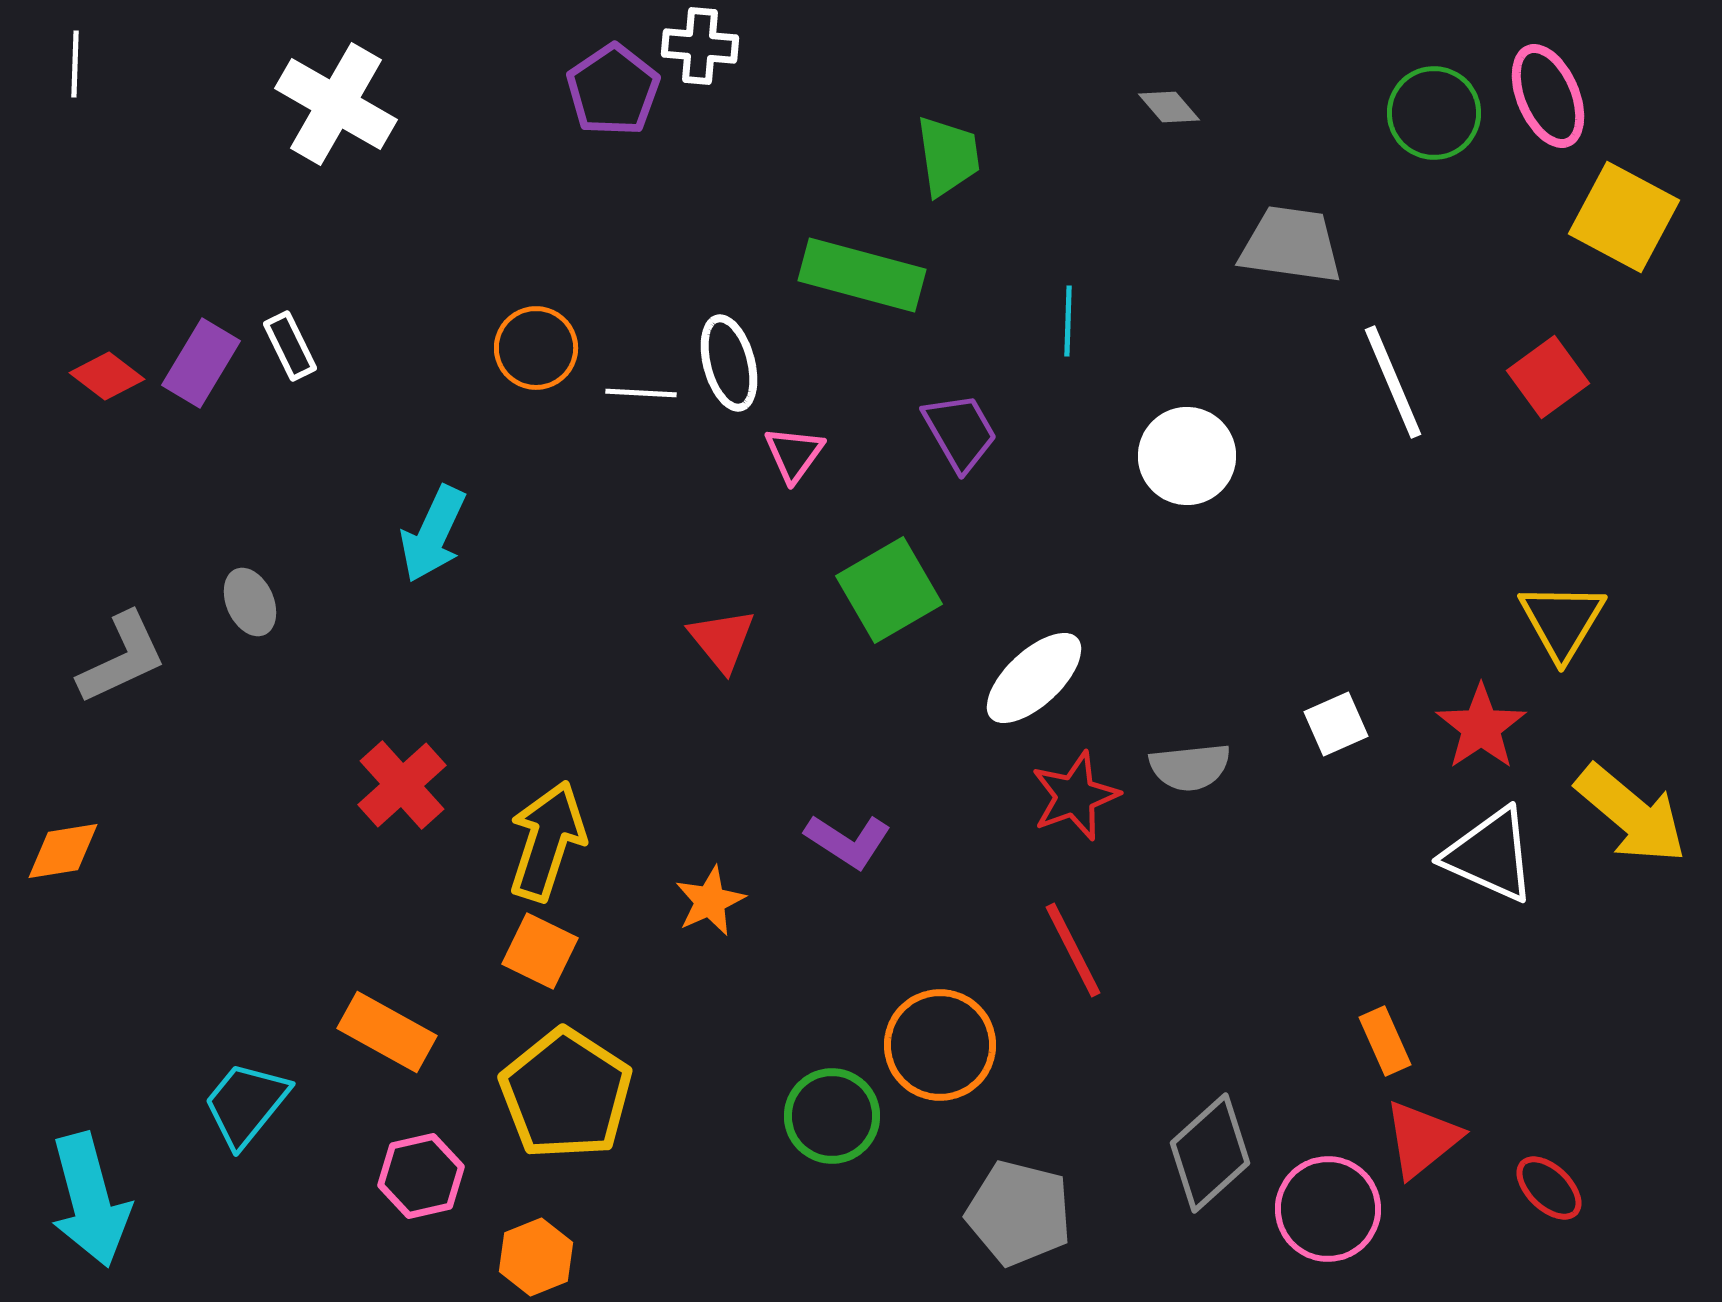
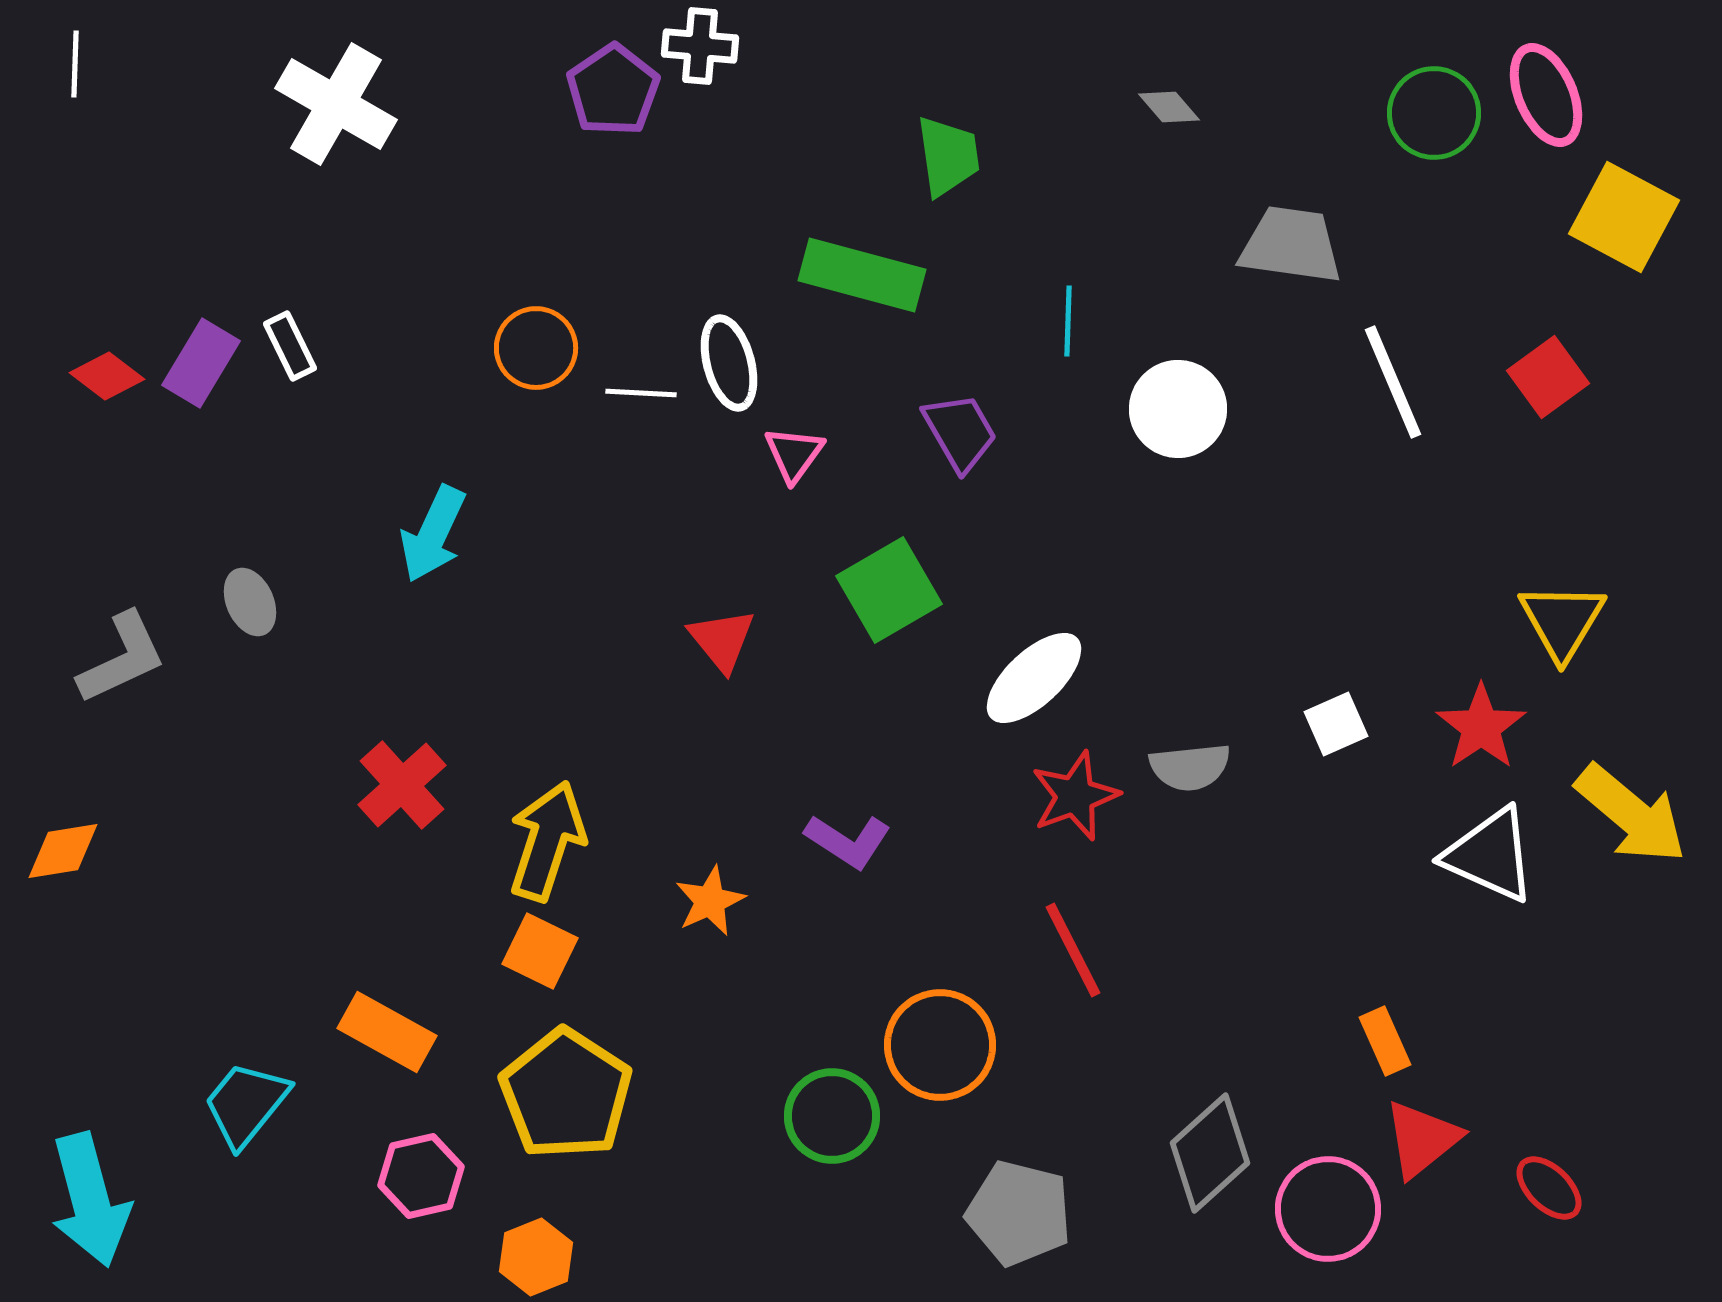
pink ellipse at (1548, 96): moved 2 px left, 1 px up
white circle at (1187, 456): moved 9 px left, 47 px up
